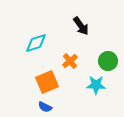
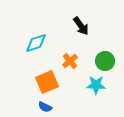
green circle: moved 3 px left
